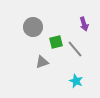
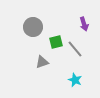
cyan star: moved 1 px left, 1 px up
